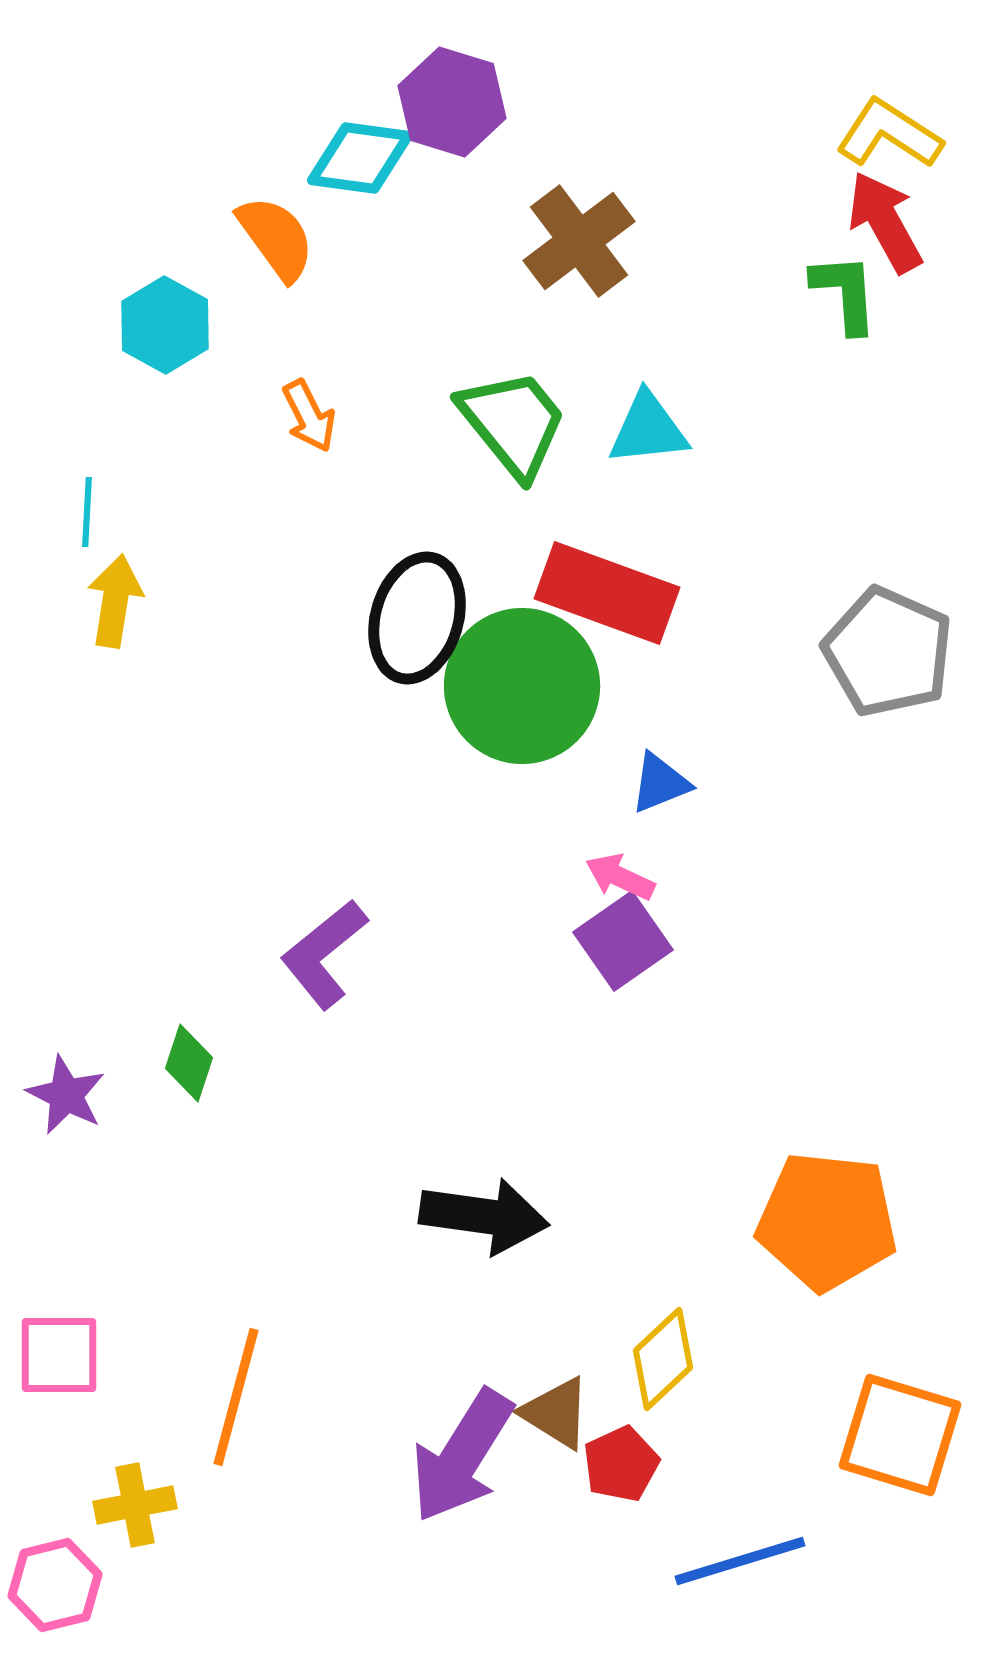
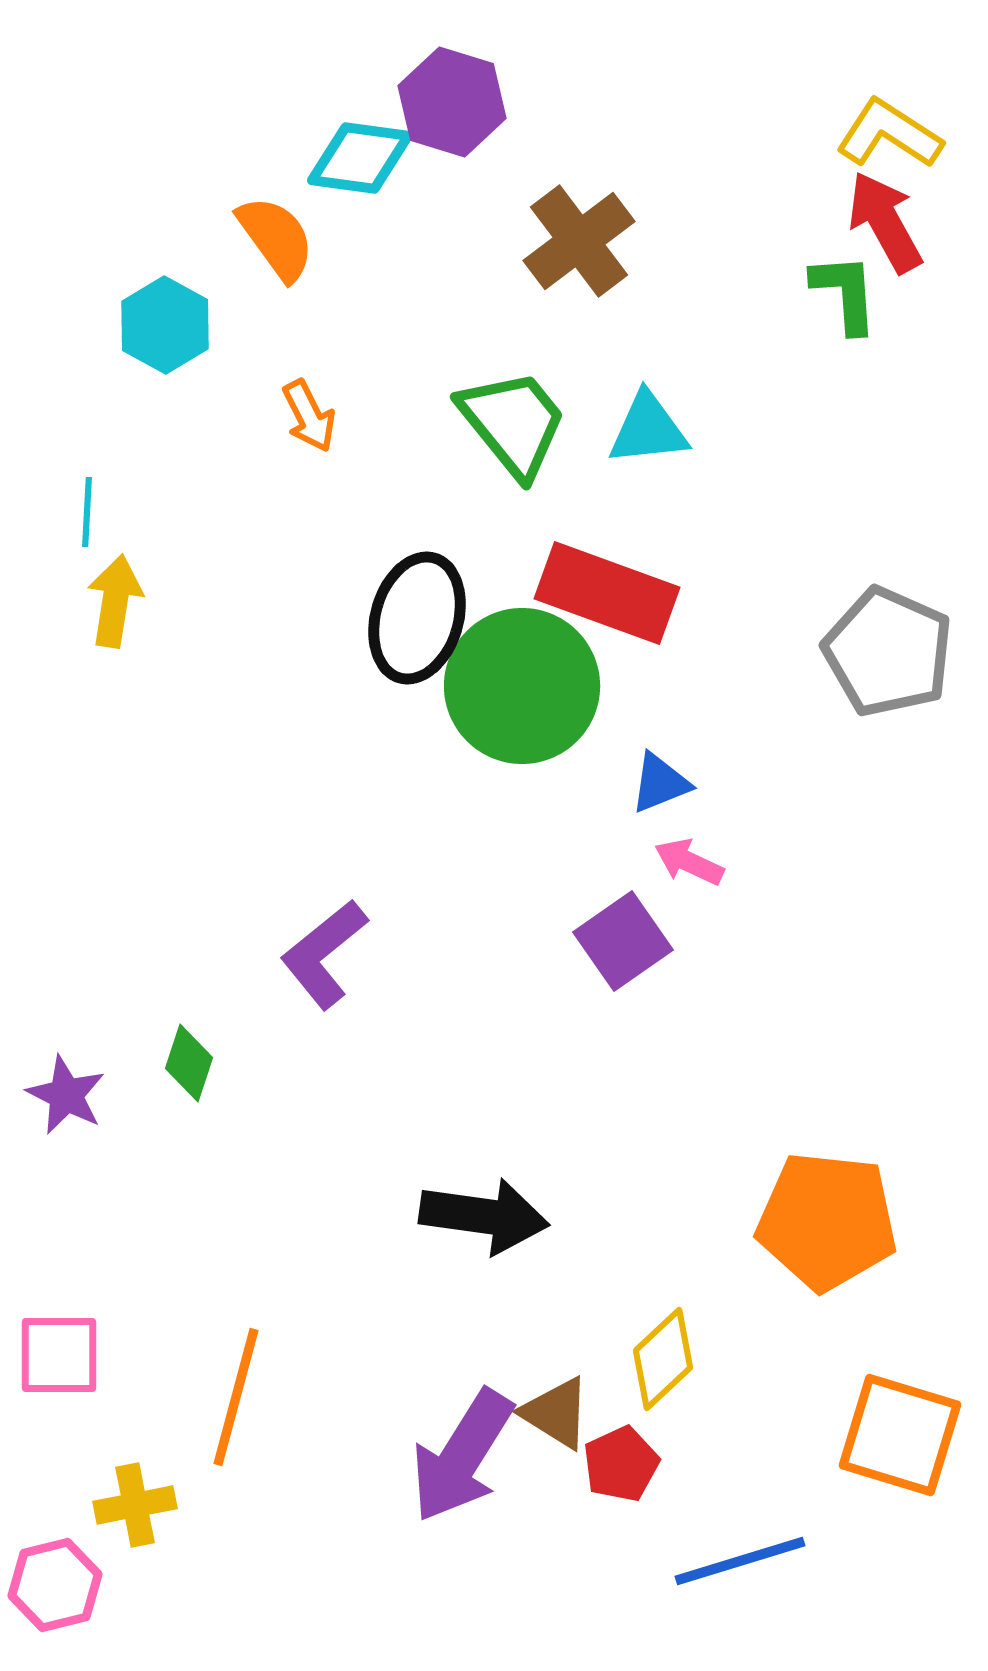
pink arrow: moved 69 px right, 15 px up
